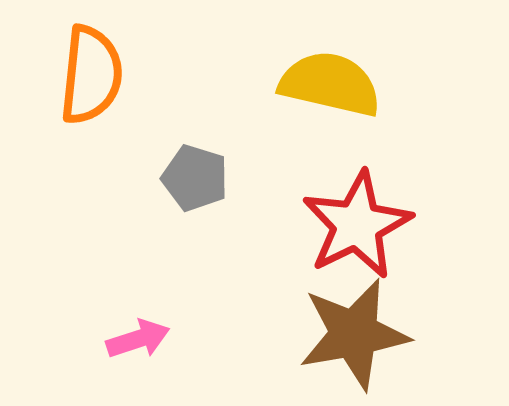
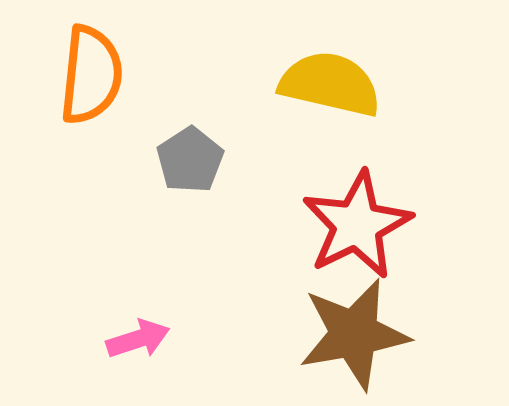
gray pentagon: moved 5 px left, 18 px up; rotated 22 degrees clockwise
